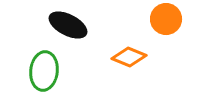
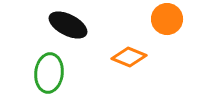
orange circle: moved 1 px right
green ellipse: moved 5 px right, 2 px down
